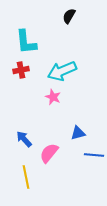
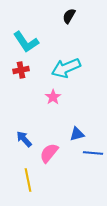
cyan L-shape: rotated 28 degrees counterclockwise
cyan arrow: moved 4 px right, 3 px up
pink star: rotated 14 degrees clockwise
blue triangle: moved 1 px left, 1 px down
blue line: moved 1 px left, 2 px up
yellow line: moved 2 px right, 3 px down
